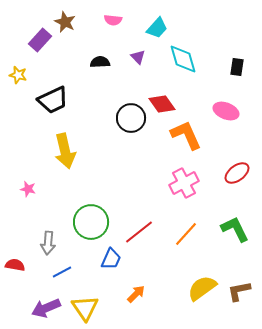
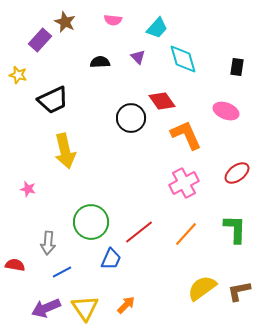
red diamond: moved 3 px up
green L-shape: rotated 28 degrees clockwise
orange arrow: moved 10 px left, 11 px down
